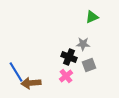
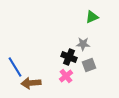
blue line: moved 1 px left, 5 px up
